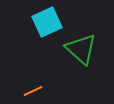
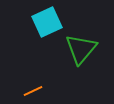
green triangle: rotated 28 degrees clockwise
